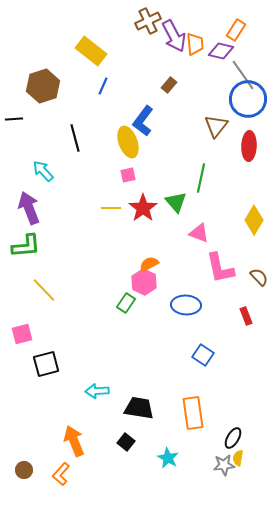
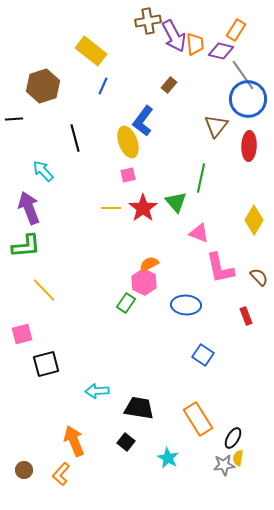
brown cross at (148, 21): rotated 15 degrees clockwise
orange rectangle at (193, 413): moved 5 px right, 6 px down; rotated 24 degrees counterclockwise
